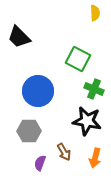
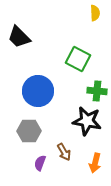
green cross: moved 3 px right, 2 px down; rotated 18 degrees counterclockwise
orange arrow: moved 5 px down
